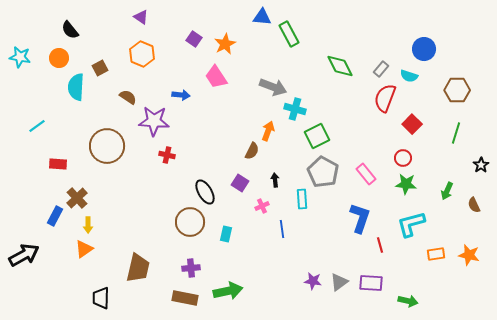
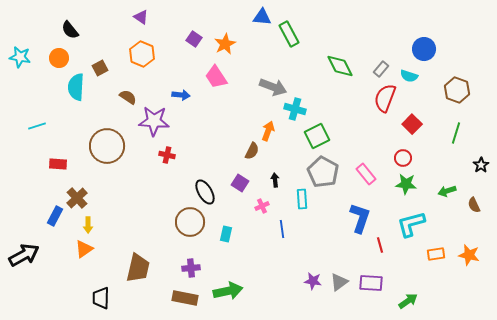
brown hexagon at (457, 90): rotated 20 degrees clockwise
cyan line at (37, 126): rotated 18 degrees clockwise
green arrow at (447, 191): rotated 48 degrees clockwise
green arrow at (408, 301): rotated 48 degrees counterclockwise
